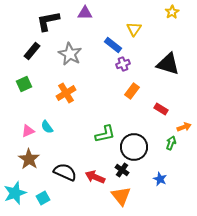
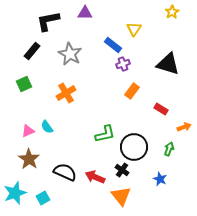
green arrow: moved 2 px left, 6 px down
